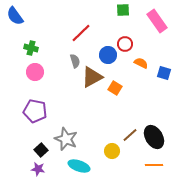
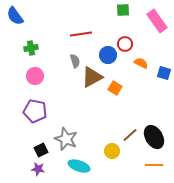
red line: moved 1 px down; rotated 35 degrees clockwise
green cross: rotated 24 degrees counterclockwise
pink circle: moved 4 px down
black square: rotated 16 degrees clockwise
